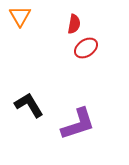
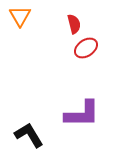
red semicircle: rotated 24 degrees counterclockwise
black L-shape: moved 30 px down
purple L-shape: moved 4 px right, 10 px up; rotated 18 degrees clockwise
